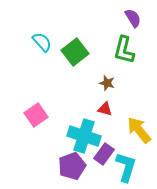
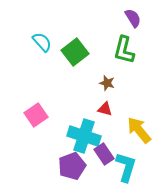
purple rectangle: rotated 70 degrees counterclockwise
